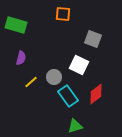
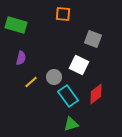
green triangle: moved 4 px left, 2 px up
